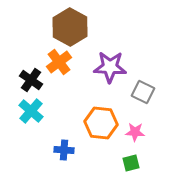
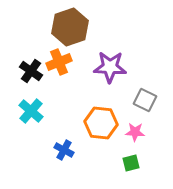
brown hexagon: rotated 12 degrees clockwise
orange cross: rotated 15 degrees clockwise
black cross: moved 9 px up
gray square: moved 2 px right, 8 px down
blue cross: rotated 24 degrees clockwise
